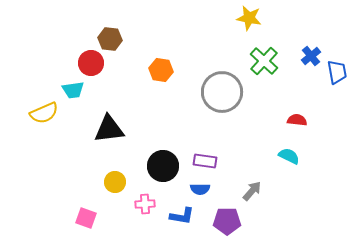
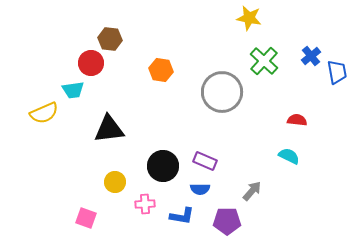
purple rectangle: rotated 15 degrees clockwise
